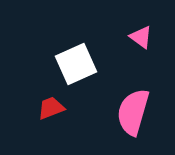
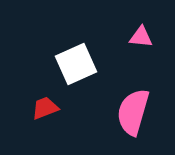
pink triangle: rotated 30 degrees counterclockwise
red trapezoid: moved 6 px left
